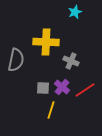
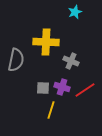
purple cross: rotated 21 degrees counterclockwise
